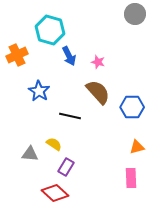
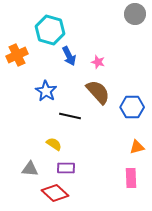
blue star: moved 7 px right
gray triangle: moved 15 px down
purple rectangle: moved 1 px down; rotated 60 degrees clockwise
